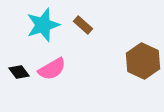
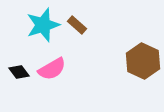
brown rectangle: moved 6 px left
